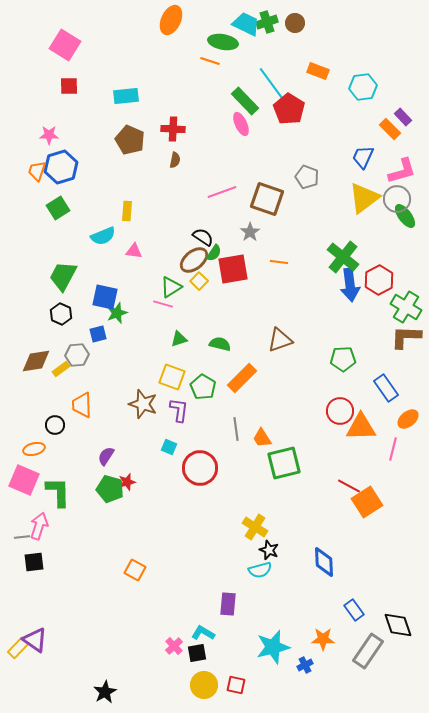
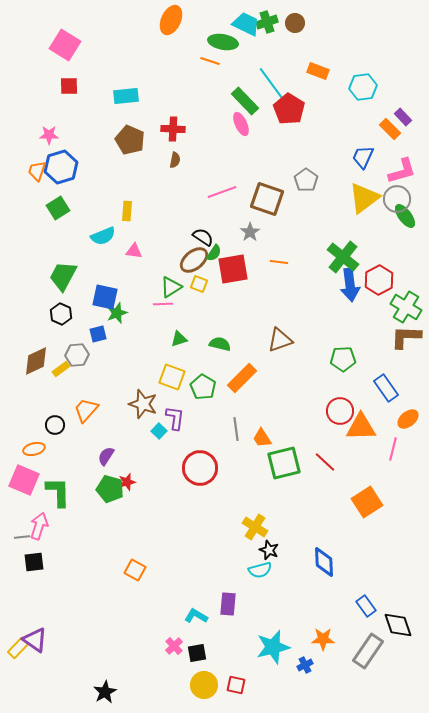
gray pentagon at (307, 177): moved 1 px left, 3 px down; rotated 15 degrees clockwise
yellow square at (199, 281): moved 3 px down; rotated 24 degrees counterclockwise
pink line at (163, 304): rotated 18 degrees counterclockwise
brown diamond at (36, 361): rotated 16 degrees counterclockwise
orange trapezoid at (82, 405): moved 4 px right, 5 px down; rotated 44 degrees clockwise
purple L-shape at (179, 410): moved 4 px left, 8 px down
cyan square at (169, 447): moved 10 px left, 16 px up; rotated 21 degrees clockwise
red line at (349, 486): moved 24 px left, 24 px up; rotated 15 degrees clockwise
blue rectangle at (354, 610): moved 12 px right, 4 px up
cyan L-shape at (203, 633): moved 7 px left, 17 px up
